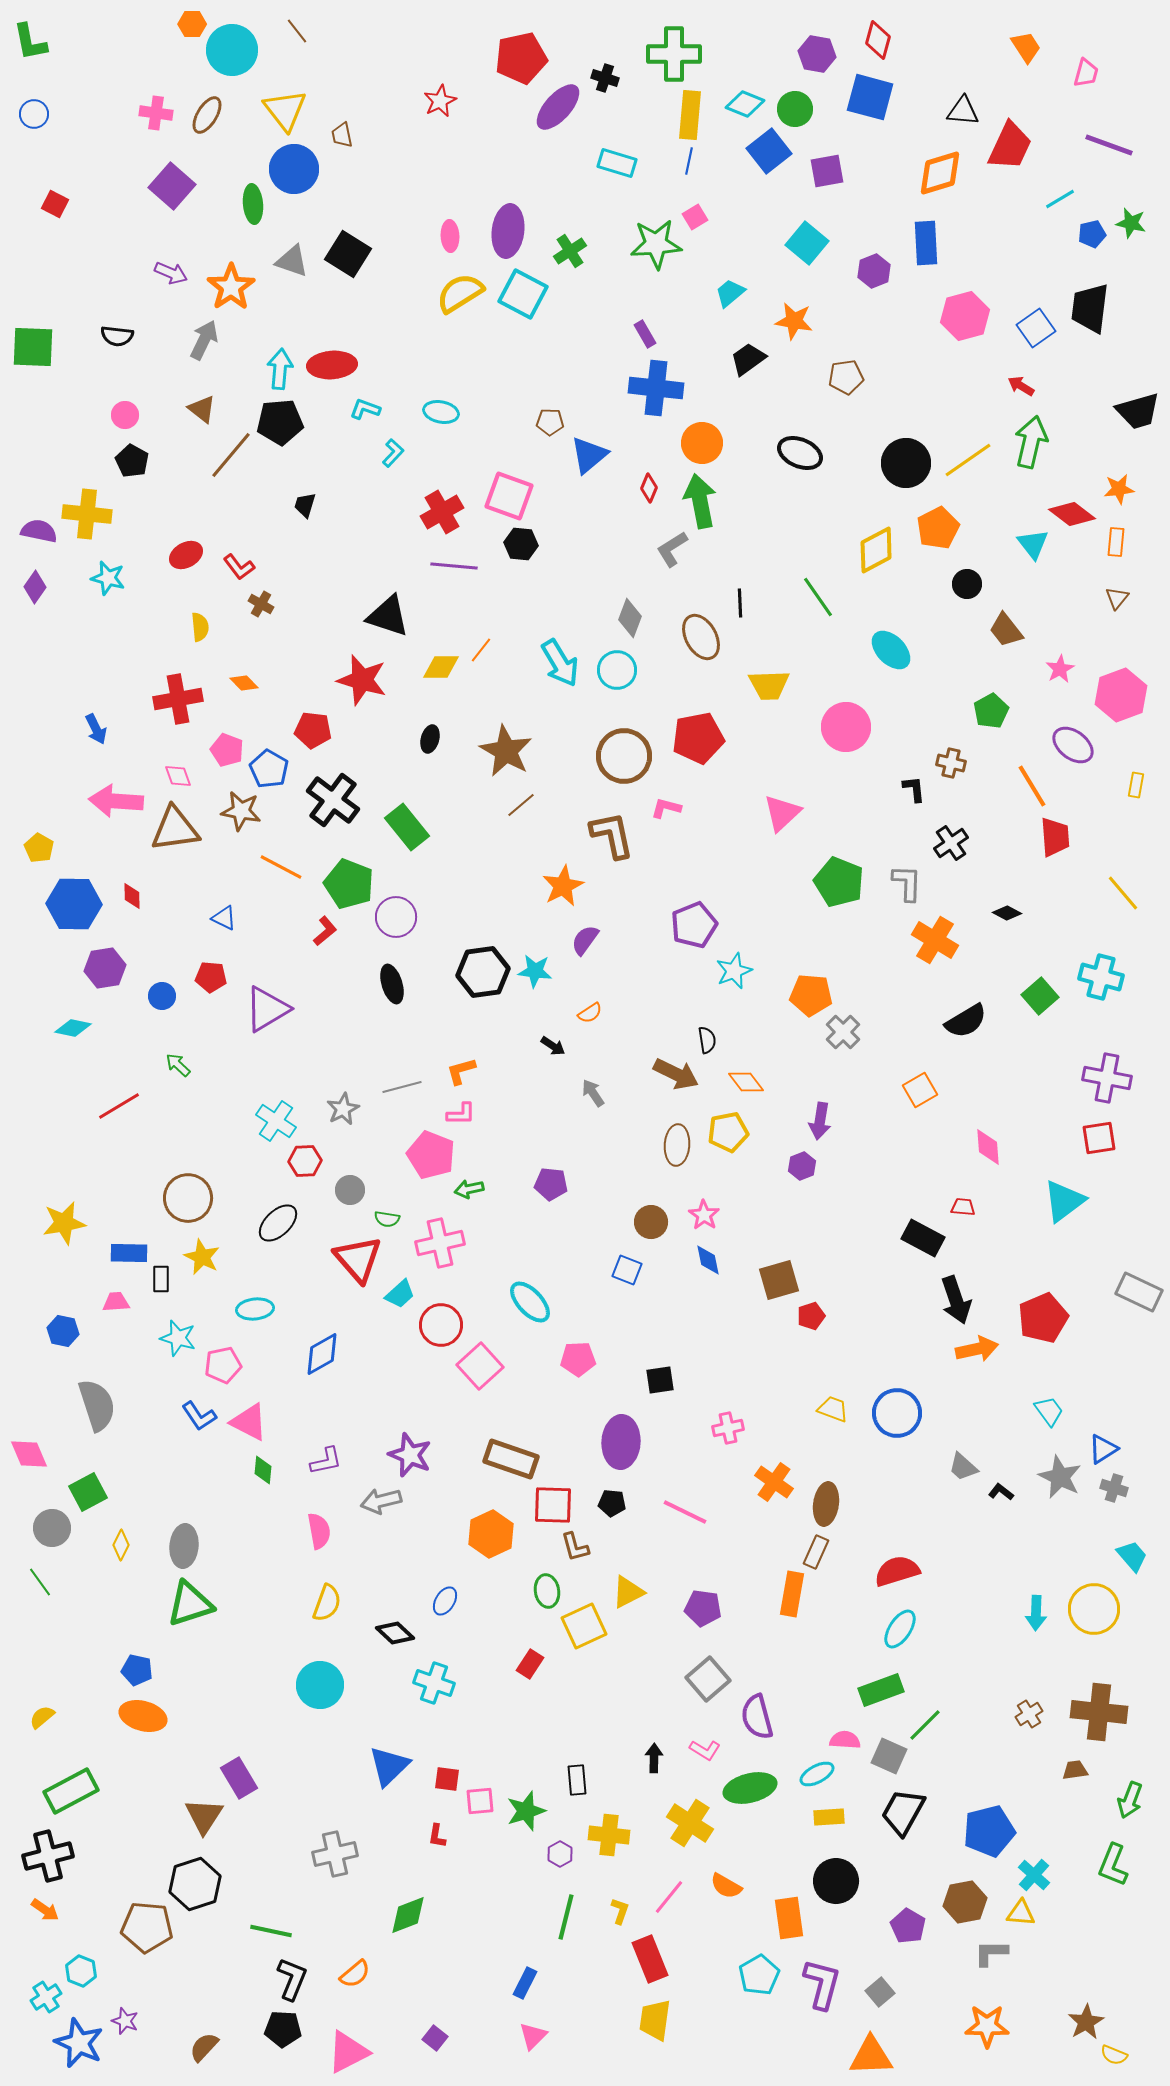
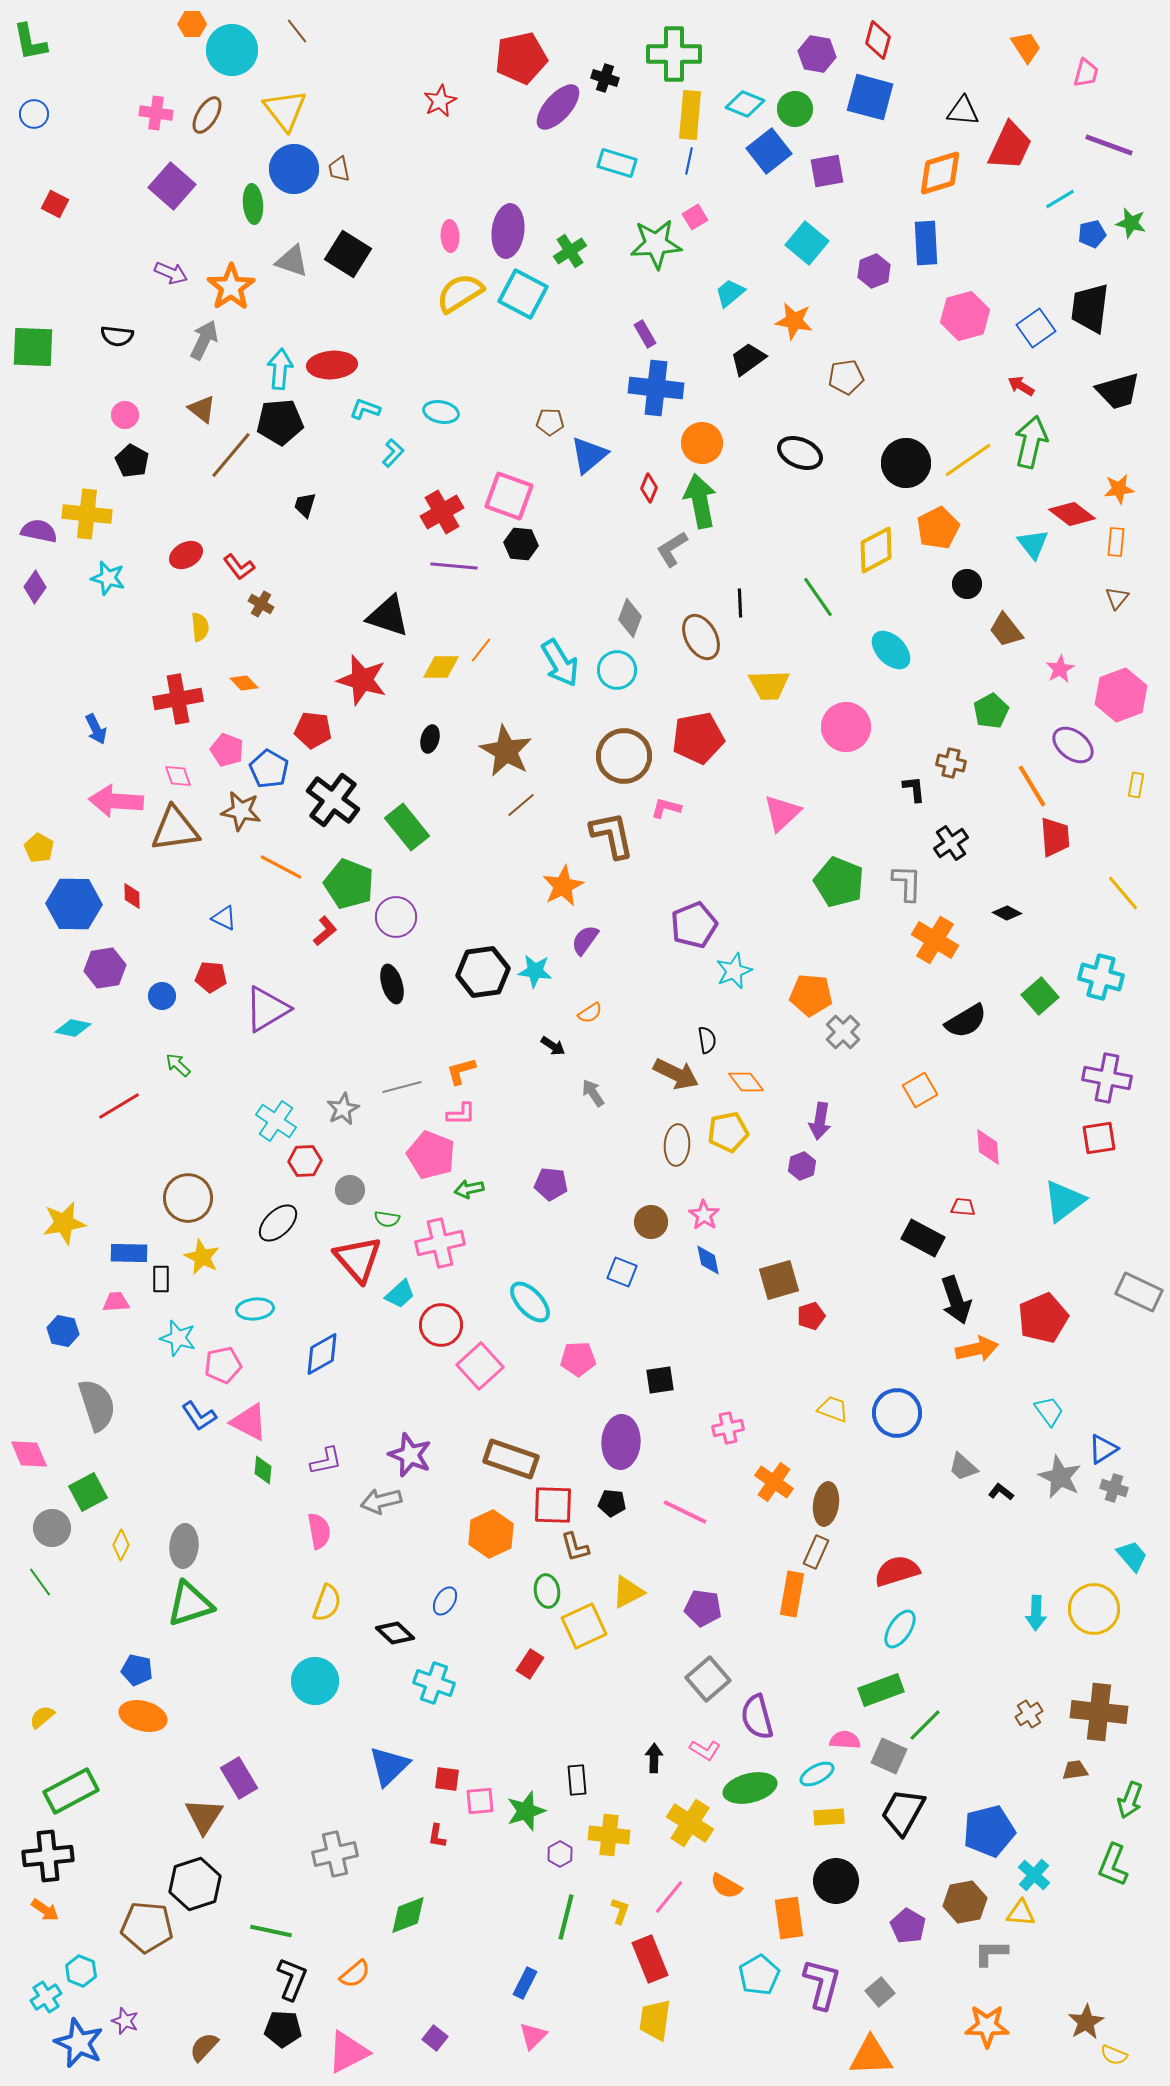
brown trapezoid at (342, 135): moved 3 px left, 34 px down
black trapezoid at (1138, 411): moved 20 px left, 20 px up
blue square at (627, 1270): moved 5 px left, 2 px down
cyan circle at (320, 1685): moved 5 px left, 4 px up
black cross at (48, 1856): rotated 9 degrees clockwise
